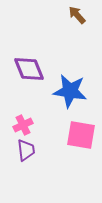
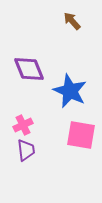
brown arrow: moved 5 px left, 6 px down
blue star: rotated 16 degrees clockwise
